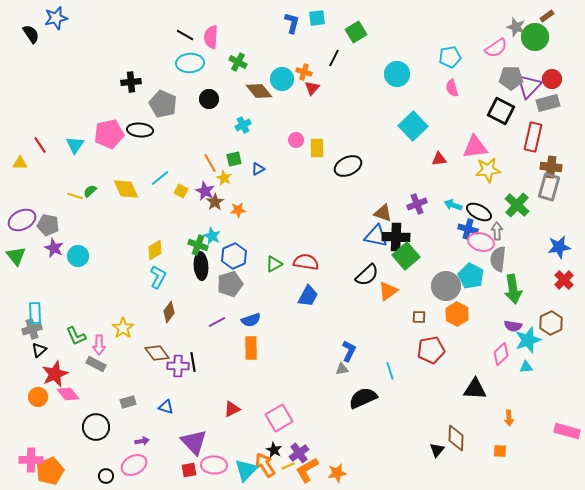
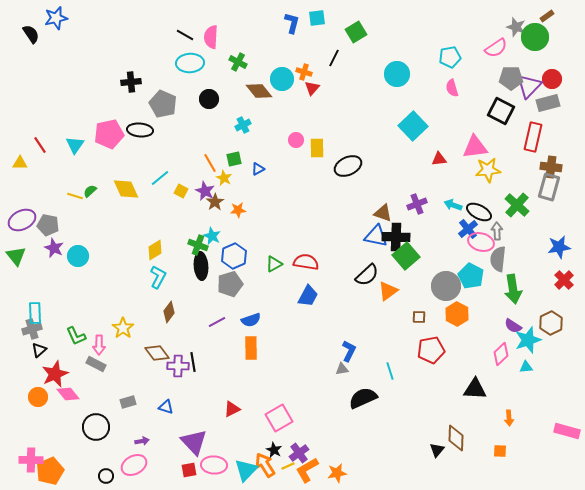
blue cross at (468, 229): rotated 36 degrees clockwise
purple semicircle at (513, 326): rotated 24 degrees clockwise
